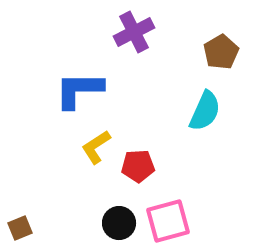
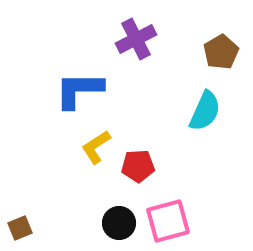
purple cross: moved 2 px right, 7 px down
